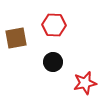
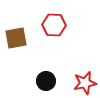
black circle: moved 7 px left, 19 px down
